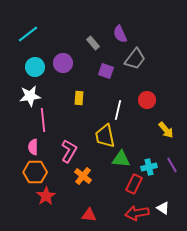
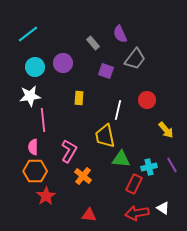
orange hexagon: moved 1 px up
